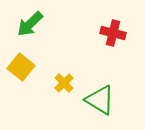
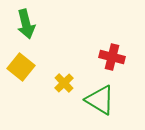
green arrow: moved 4 px left; rotated 60 degrees counterclockwise
red cross: moved 1 px left, 24 px down
